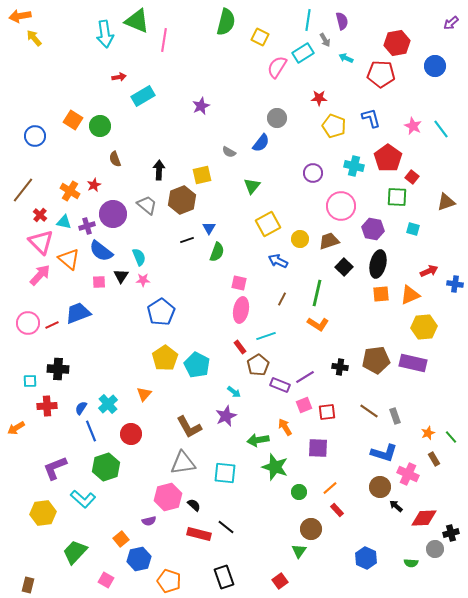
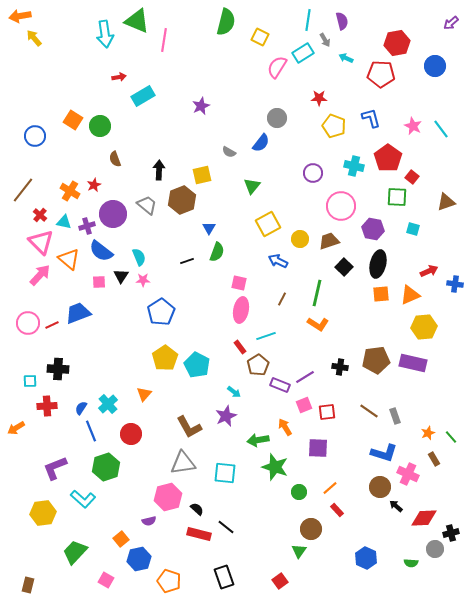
black line at (187, 240): moved 21 px down
black semicircle at (194, 505): moved 3 px right, 4 px down
